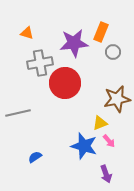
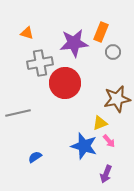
purple arrow: rotated 42 degrees clockwise
